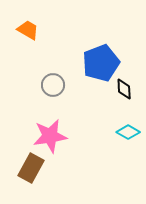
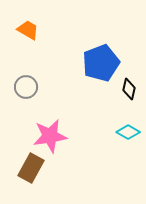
gray circle: moved 27 px left, 2 px down
black diamond: moved 5 px right; rotated 15 degrees clockwise
